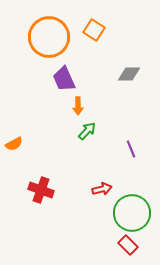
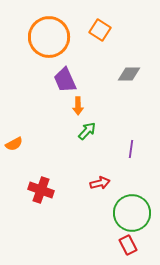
orange square: moved 6 px right
purple trapezoid: moved 1 px right, 1 px down
purple line: rotated 30 degrees clockwise
red arrow: moved 2 px left, 6 px up
red rectangle: rotated 18 degrees clockwise
